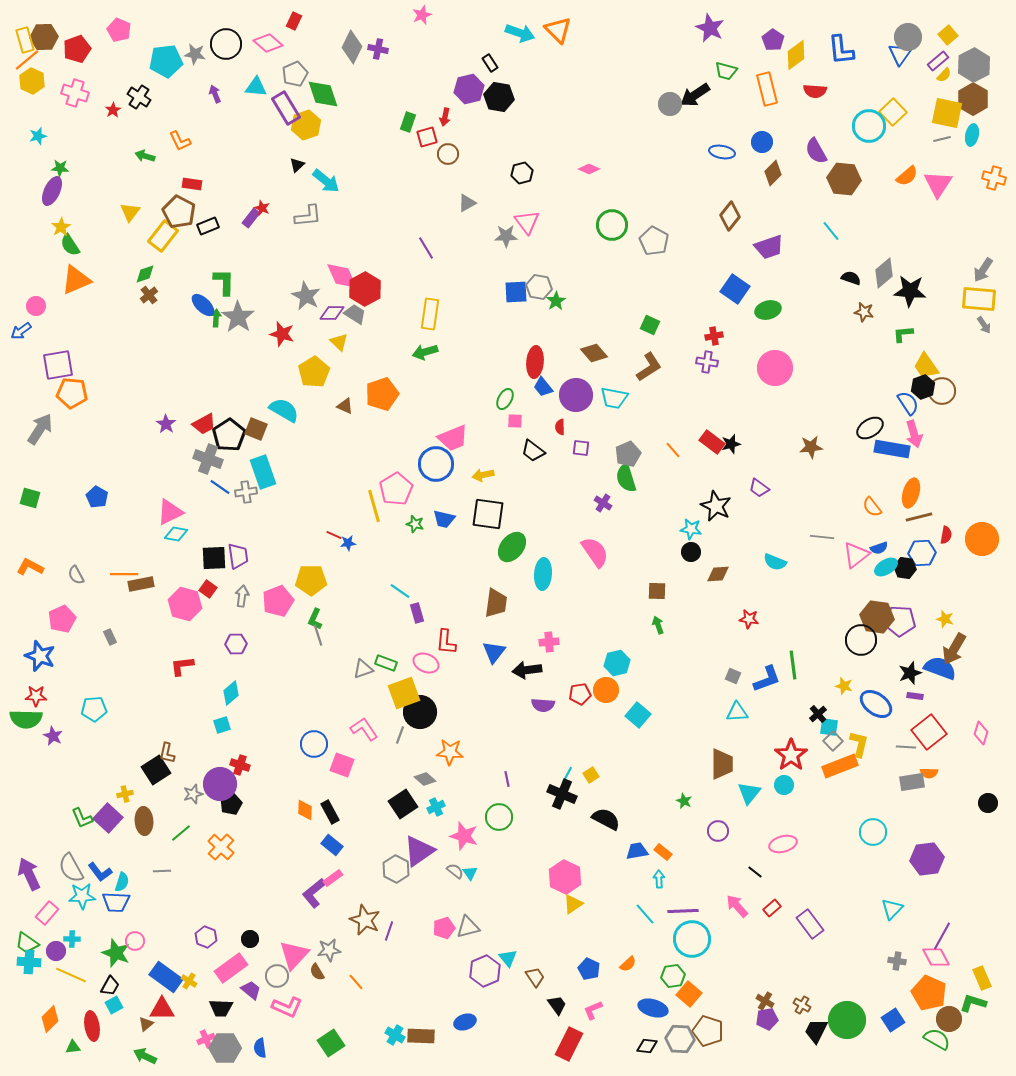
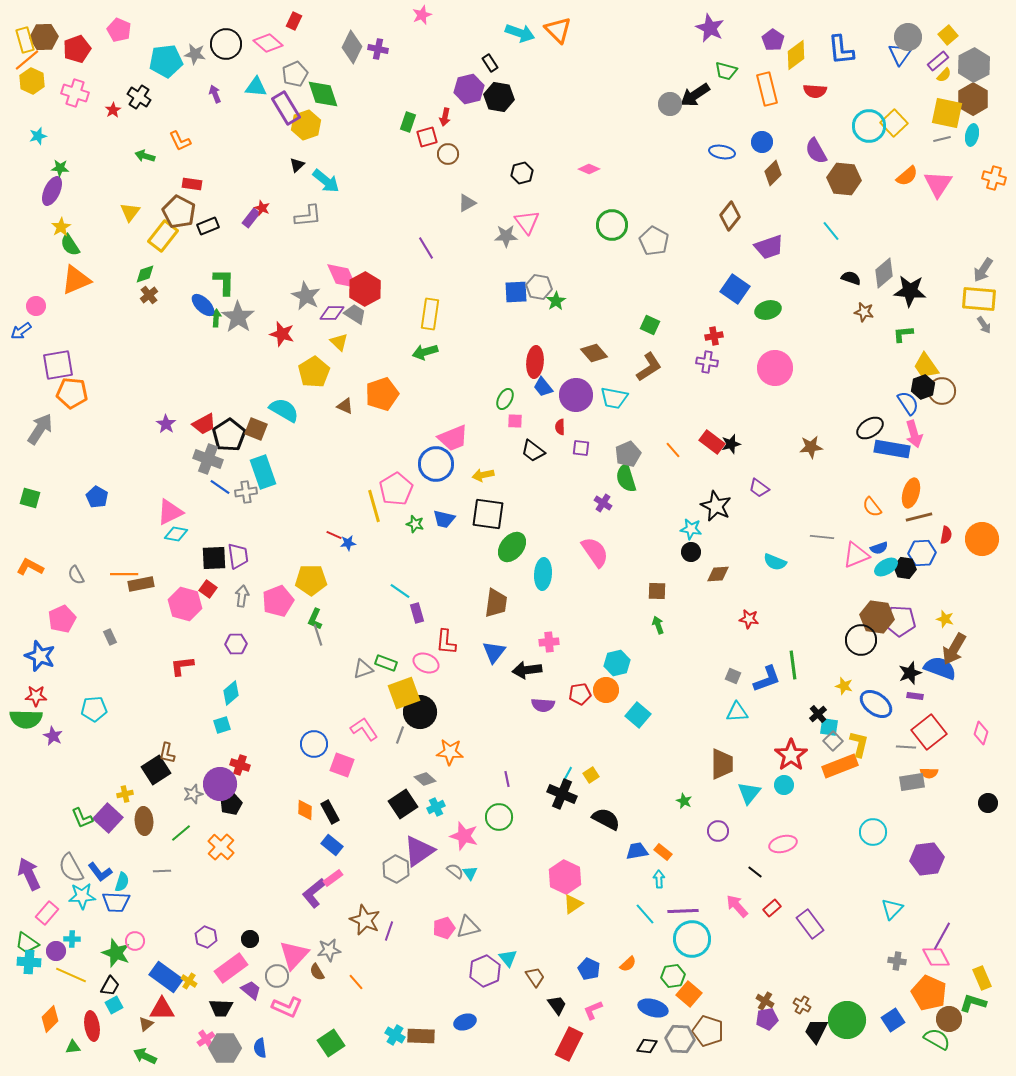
yellow square at (893, 112): moved 1 px right, 11 px down
pink triangle at (856, 555): rotated 16 degrees clockwise
pink cross at (206, 1039): rotated 12 degrees counterclockwise
